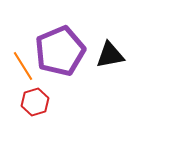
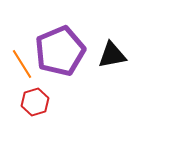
black triangle: moved 2 px right
orange line: moved 1 px left, 2 px up
